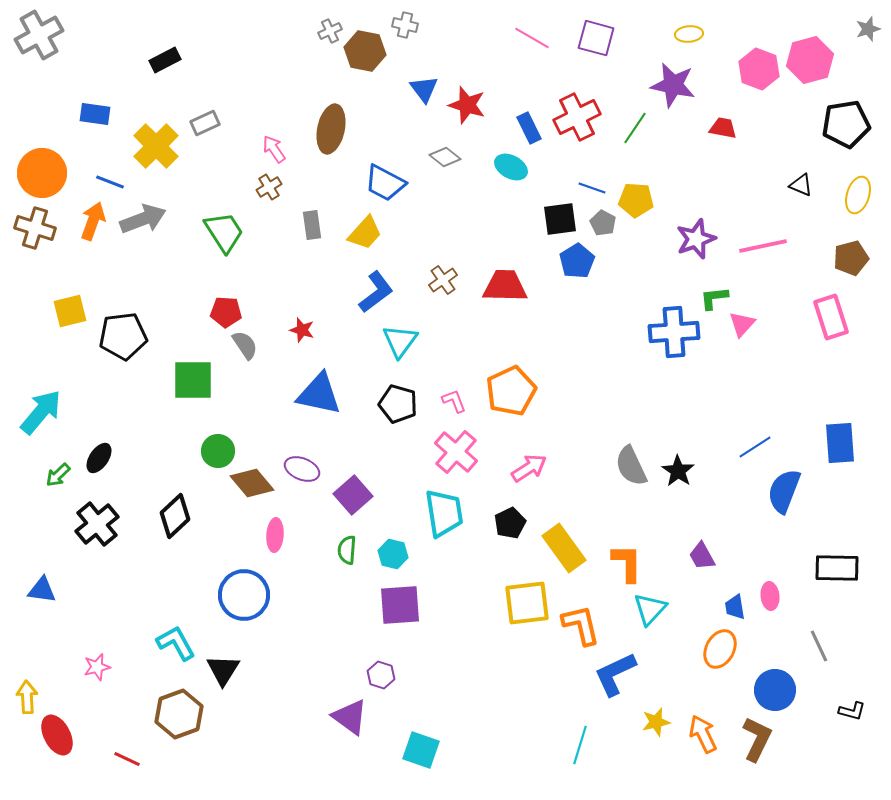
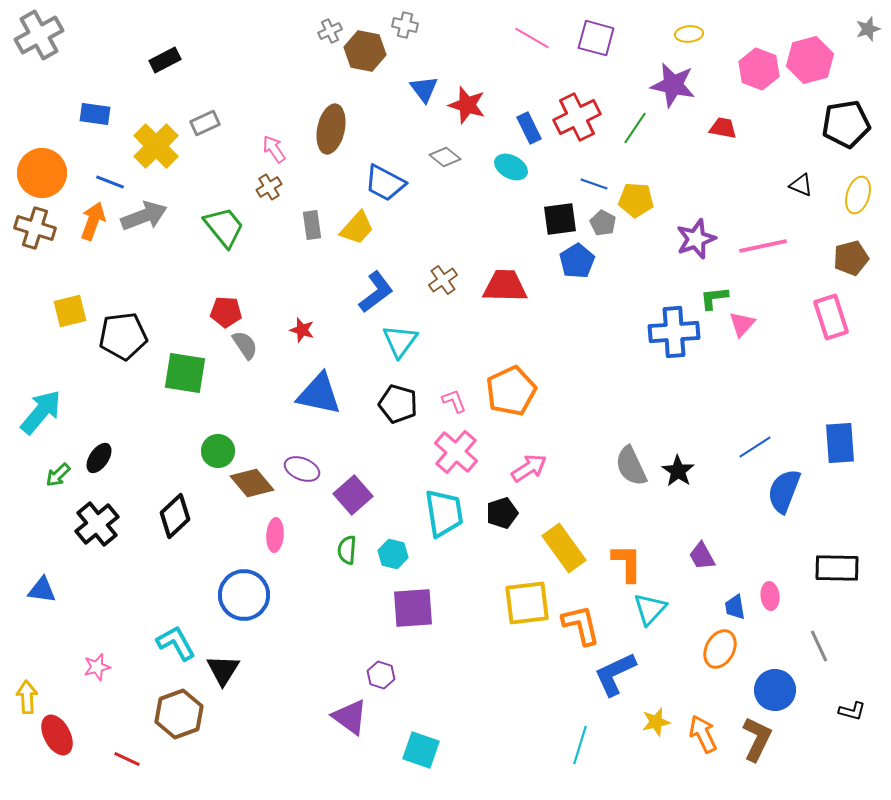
blue line at (592, 188): moved 2 px right, 4 px up
gray arrow at (143, 219): moved 1 px right, 3 px up
green trapezoid at (224, 232): moved 5 px up; rotated 6 degrees counterclockwise
yellow trapezoid at (365, 233): moved 8 px left, 5 px up
green square at (193, 380): moved 8 px left, 7 px up; rotated 9 degrees clockwise
black pentagon at (510, 523): moved 8 px left, 10 px up; rotated 8 degrees clockwise
purple square at (400, 605): moved 13 px right, 3 px down
